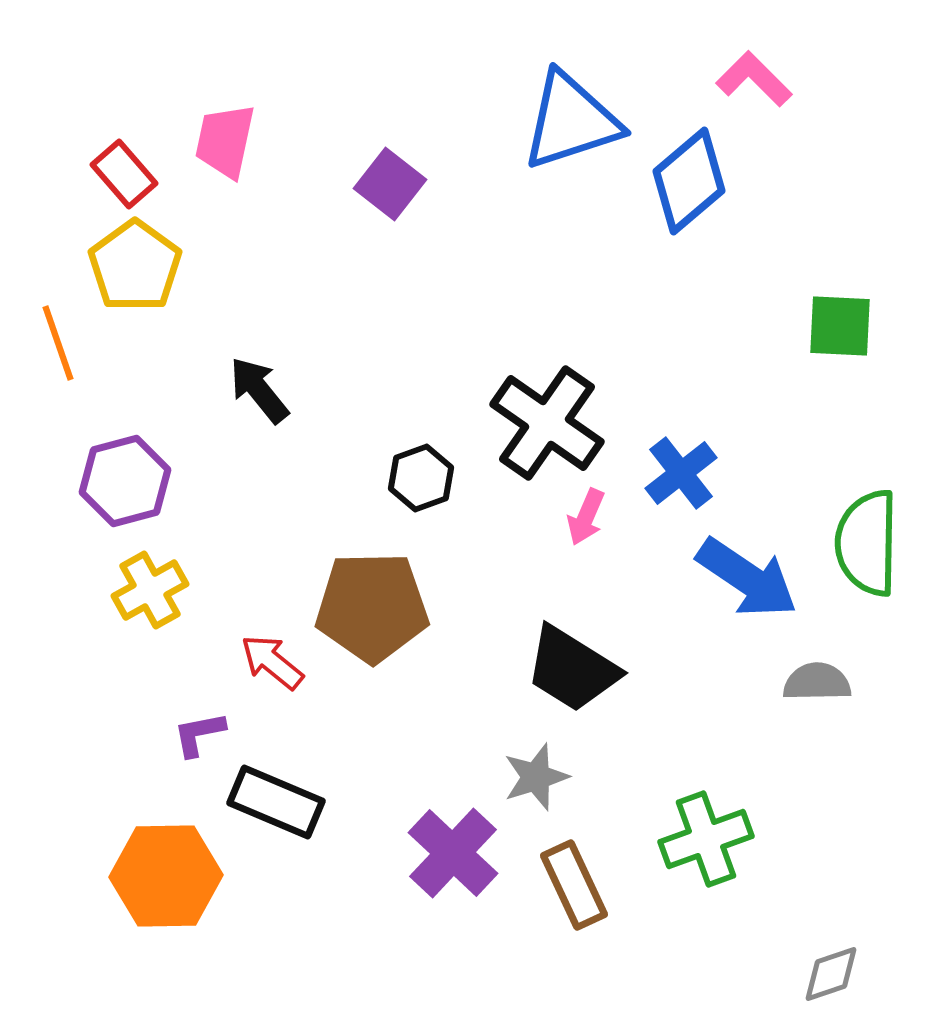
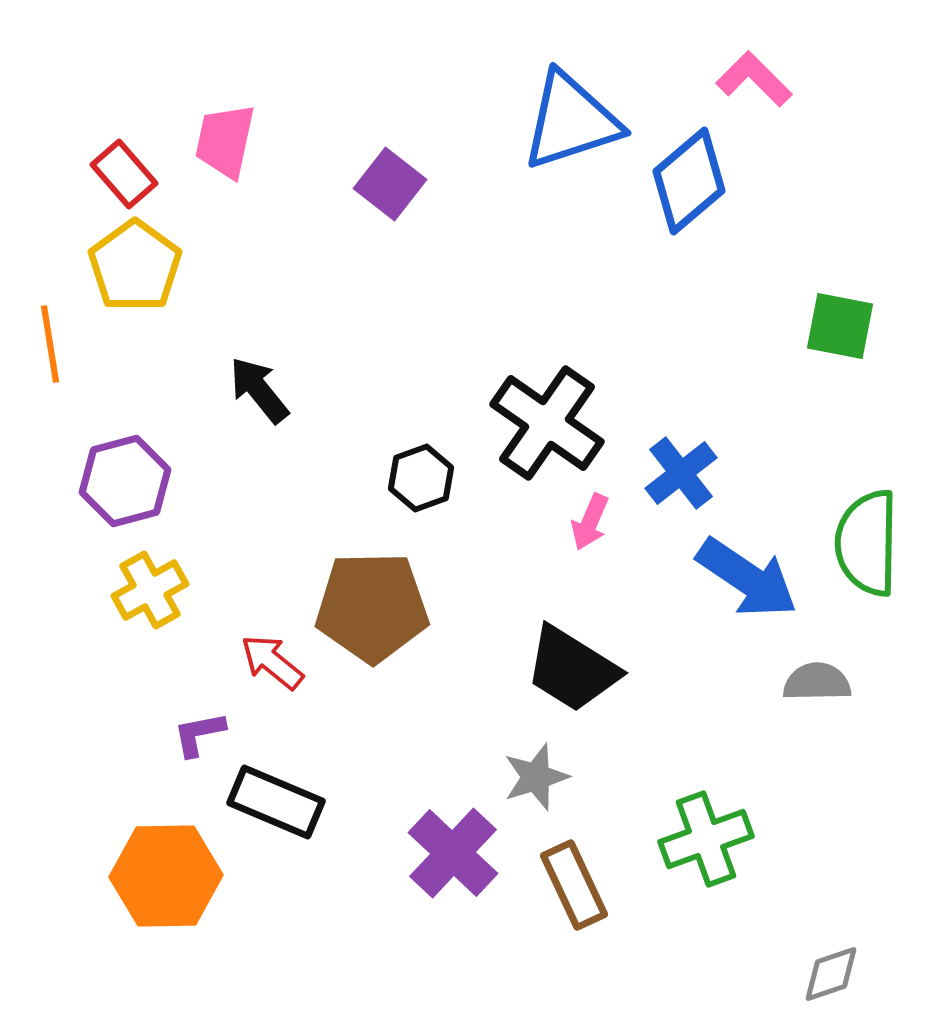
green square: rotated 8 degrees clockwise
orange line: moved 8 px left, 1 px down; rotated 10 degrees clockwise
pink arrow: moved 4 px right, 5 px down
